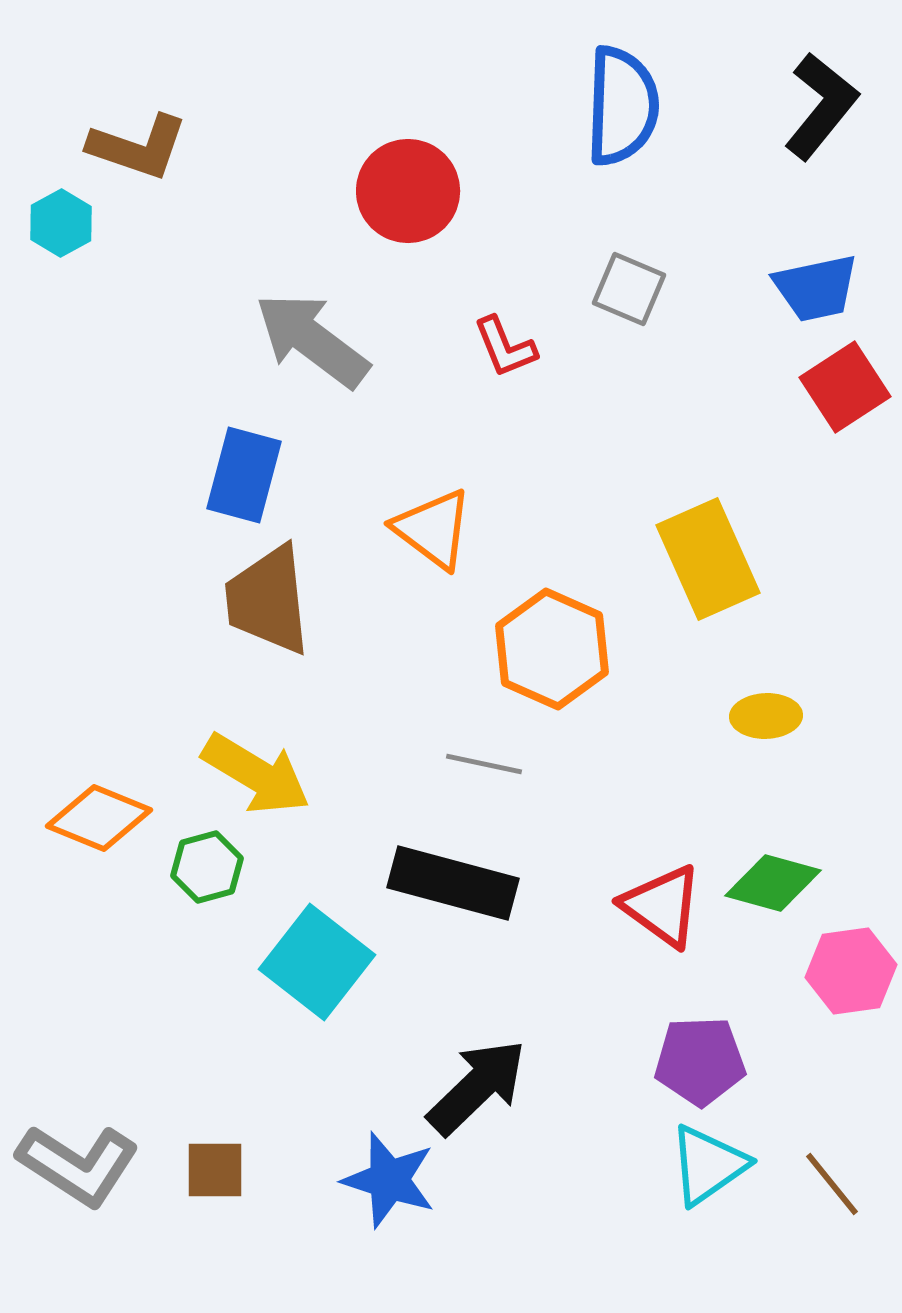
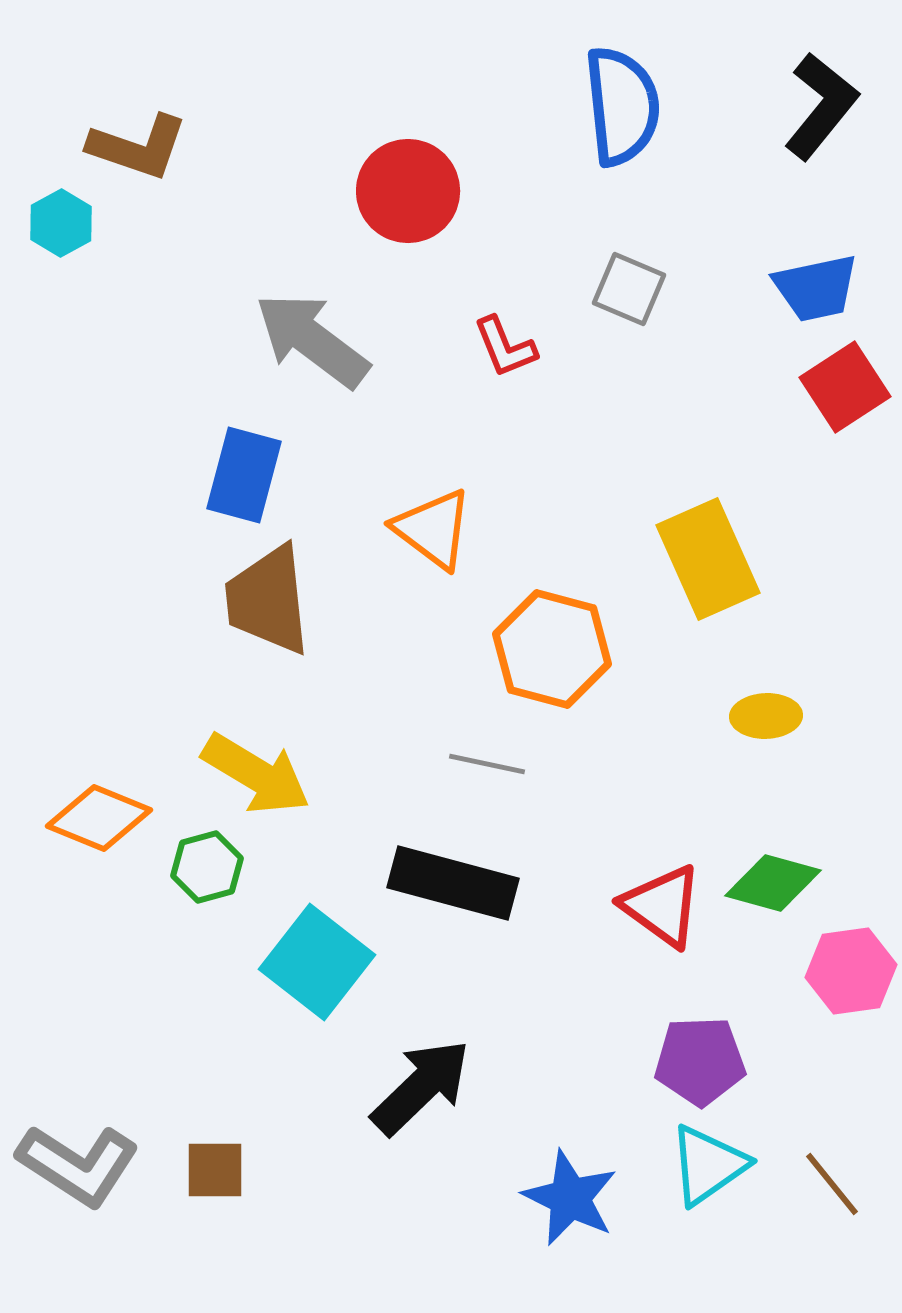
blue semicircle: rotated 8 degrees counterclockwise
orange hexagon: rotated 9 degrees counterclockwise
gray line: moved 3 px right
black arrow: moved 56 px left
blue star: moved 181 px right, 18 px down; rotated 8 degrees clockwise
